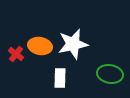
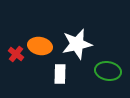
white star: moved 4 px right
green ellipse: moved 2 px left, 3 px up
white rectangle: moved 4 px up
